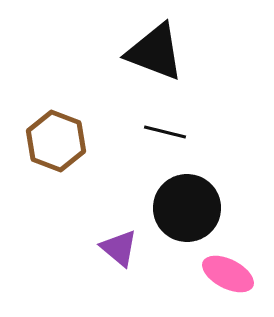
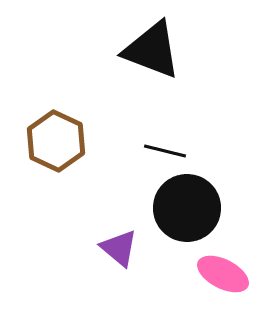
black triangle: moved 3 px left, 2 px up
black line: moved 19 px down
brown hexagon: rotated 4 degrees clockwise
pink ellipse: moved 5 px left
